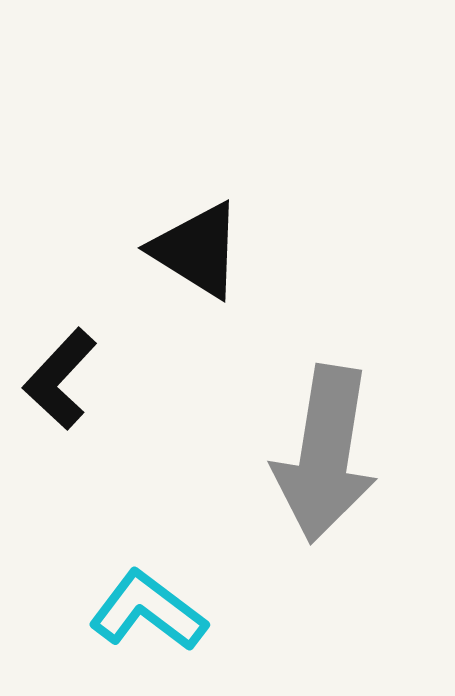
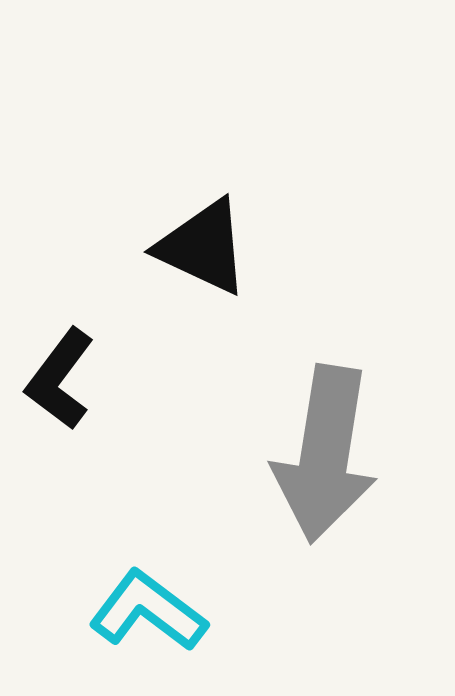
black triangle: moved 6 px right, 3 px up; rotated 7 degrees counterclockwise
black L-shape: rotated 6 degrees counterclockwise
